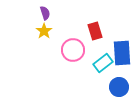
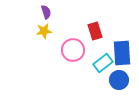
purple semicircle: moved 1 px right, 1 px up
yellow star: rotated 28 degrees clockwise
blue circle: moved 7 px up
